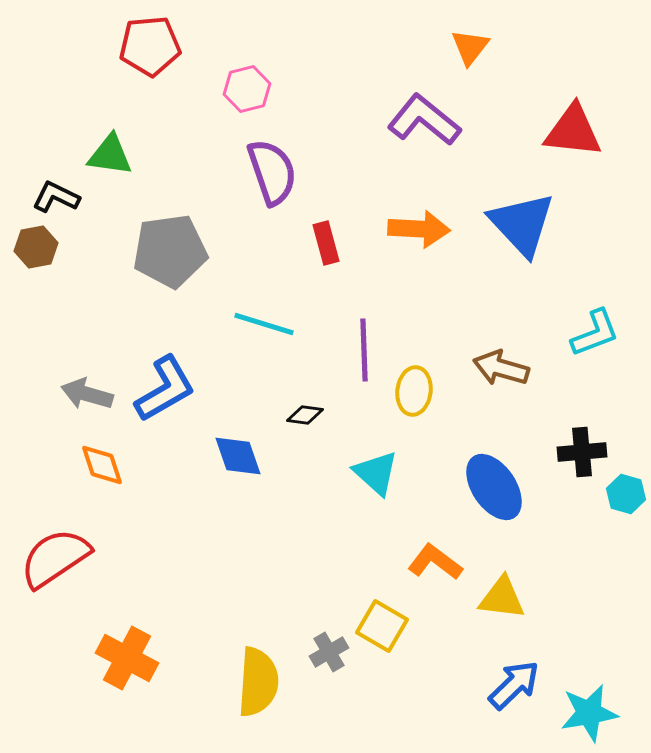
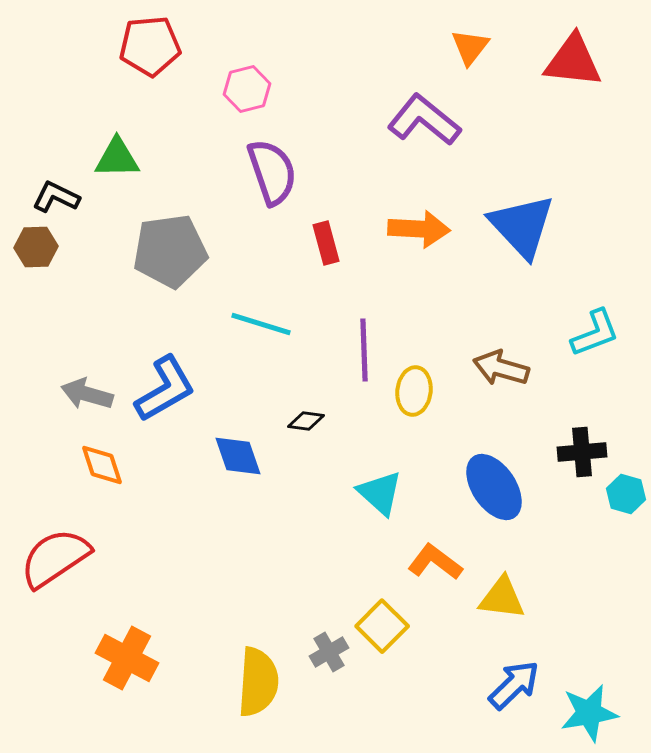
red triangle: moved 70 px up
green triangle: moved 7 px right, 3 px down; rotated 9 degrees counterclockwise
blue triangle: moved 2 px down
brown hexagon: rotated 9 degrees clockwise
cyan line: moved 3 px left
black diamond: moved 1 px right, 6 px down
cyan triangle: moved 4 px right, 20 px down
yellow square: rotated 15 degrees clockwise
